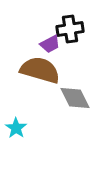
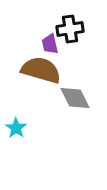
purple trapezoid: rotated 105 degrees clockwise
brown semicircle: moved 1 px right
